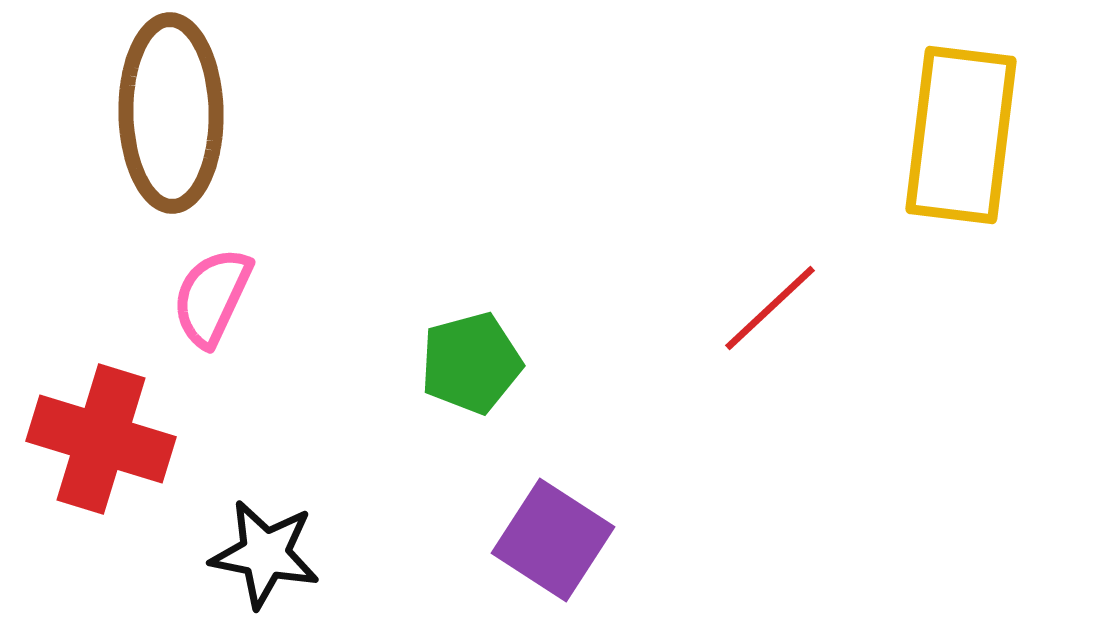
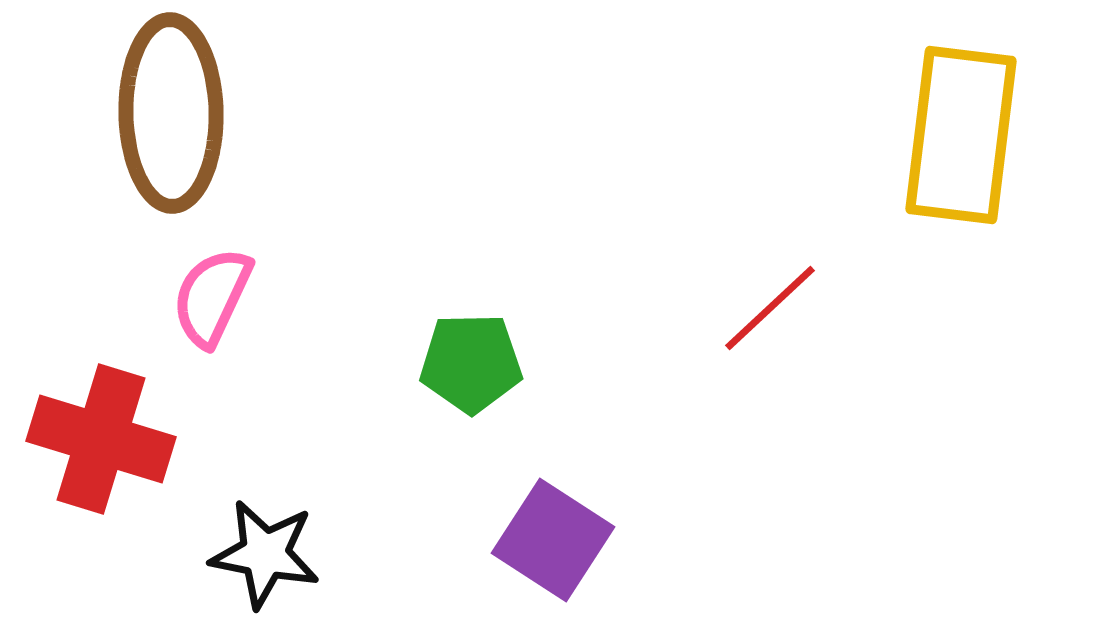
green pentagon: rotated 14 degrees clockwise
